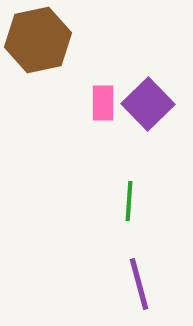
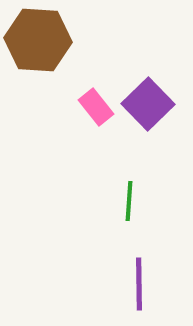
brown hexagon: rotated 16 degrees clockwise
pink rectangle: moved 7 px left, 4 px down; rotated 39 degrees counterclockwise
purple line: rotated 14 degrees clockwise
